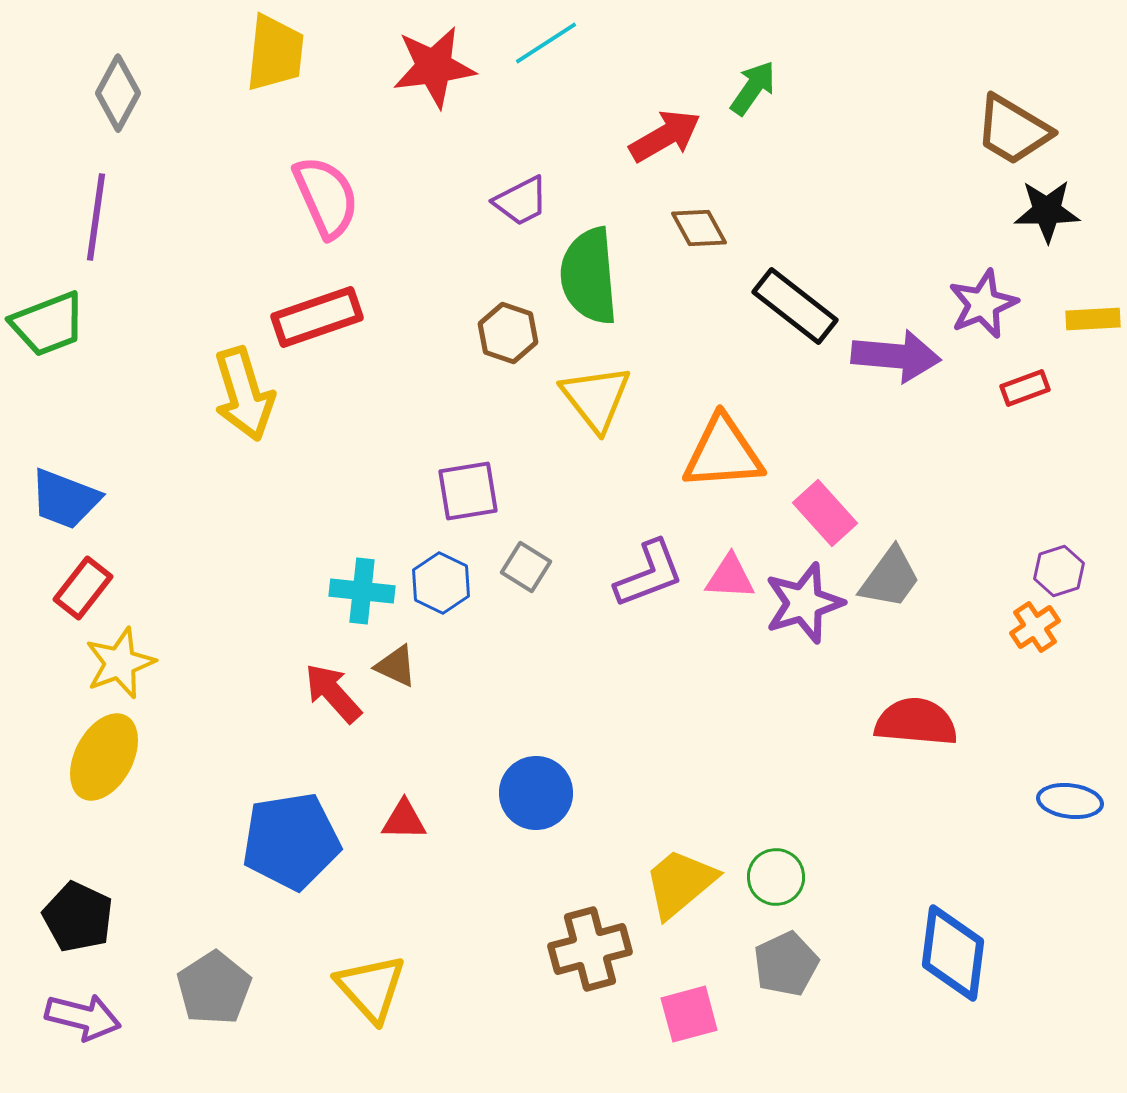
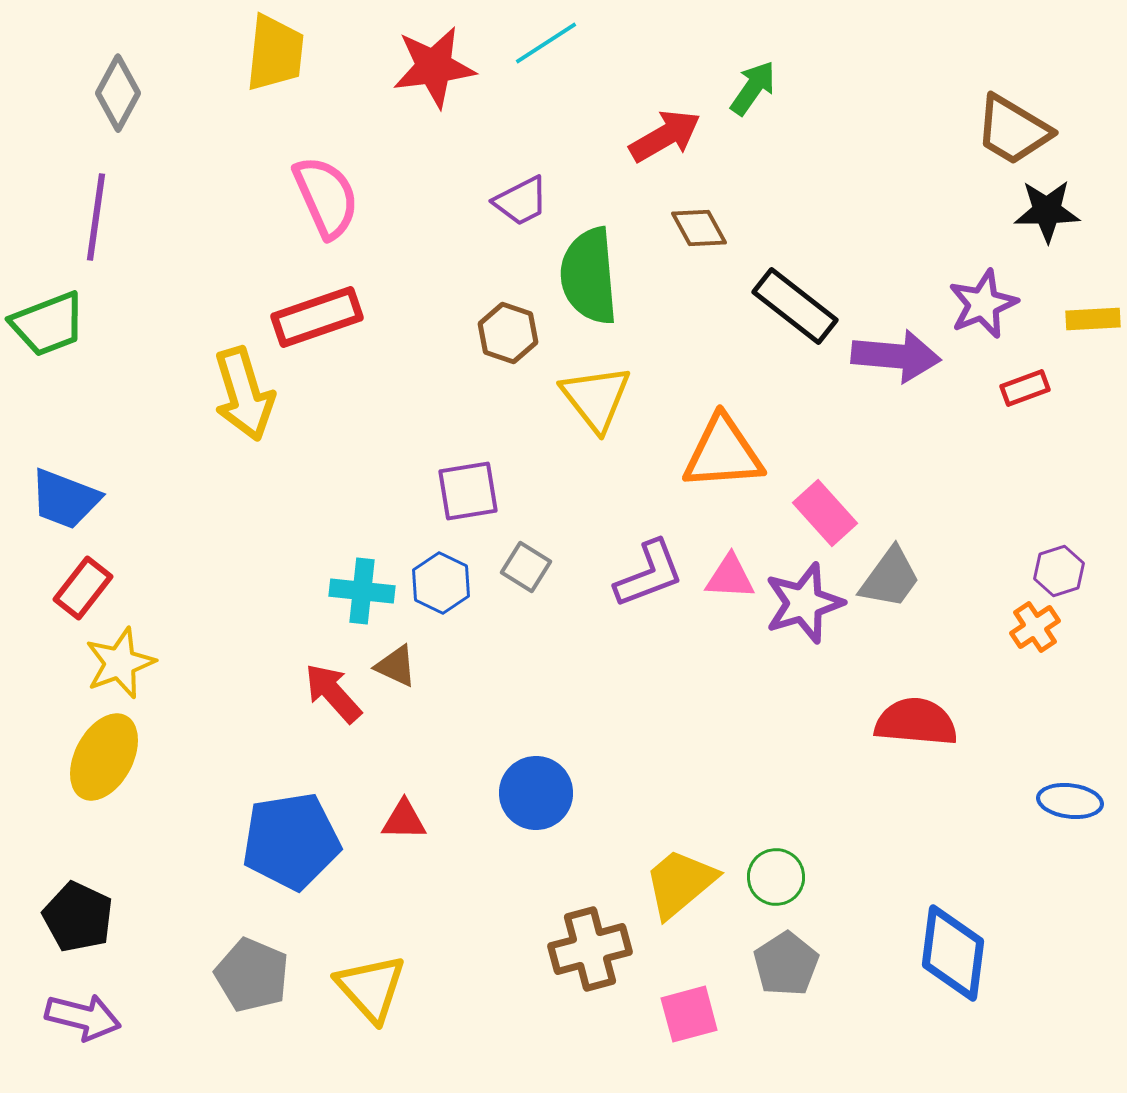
gray pentagon at (786, 964): rotated 8 degrees counterclockwise
gray pentagon at (214, 988): moved 38 px right, 13 px up; rotated 16 degrees counterclockwise
